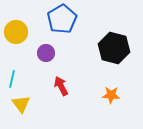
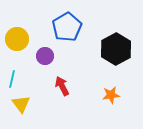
blue pentagon: moved 5 px right, 8 px down
yellow circle: moved 1 px right, 7 px down
black hexagon: moved 2 px right, 1 px down; rotated 16 degrees clockwise
purple circle: moved 1 px left, 3 px down
red arrow: moved 1 px right
orange star: rotated 12 degrees counterclockwise
